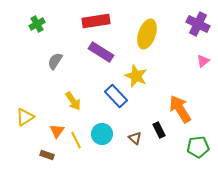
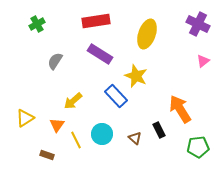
purple rectangle: moved 1 px left, 2 px down
yellow arrow: rotated 84 degrees clockwise
yellow triangle: moved 1 px down
orange triangle: moved 6 px up
